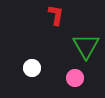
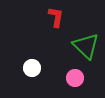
red L-shape: moved 2 px down
green triangle: rotated 16 degrees counterclockwise
